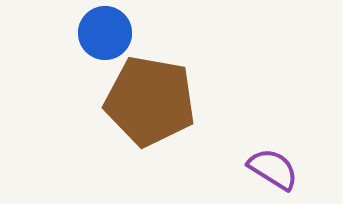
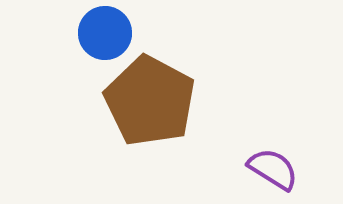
brown pentagon: rotated 18 degrees clockwise
